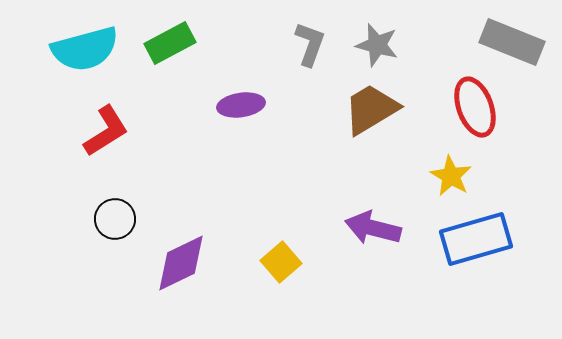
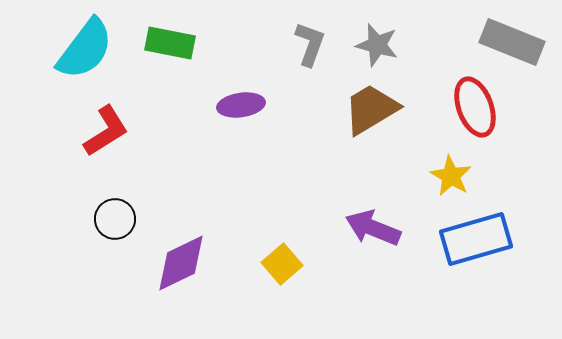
green rectangle: rotated 39 degrees clockwise
cyan semicircle: rotated 38 degrees counterclockwise
purple arrow: rotated 8 degrees clockwise
yellow square: moved 1 px right, 2 px down
